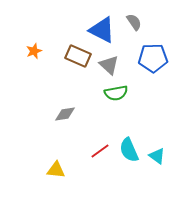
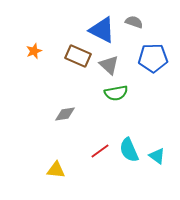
gray semicircle: rotated 36 degrees counterclockwise
